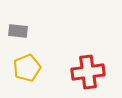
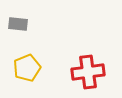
gray rectangle: moved 7 px up
